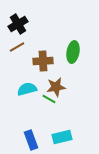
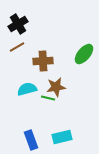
green ellipse: moved 11 px right, 2 px down; rotated 30 degrees clockwise
green line: moved 1 px left, 1 px up; rotated 16 degrees counterclockwise
